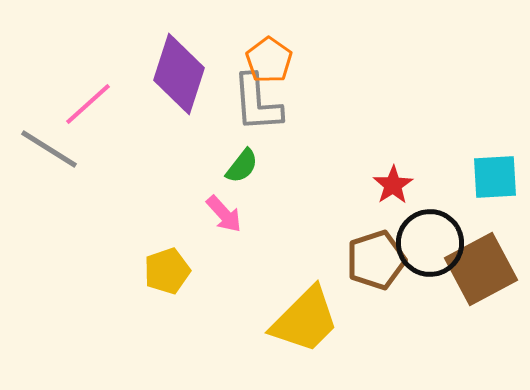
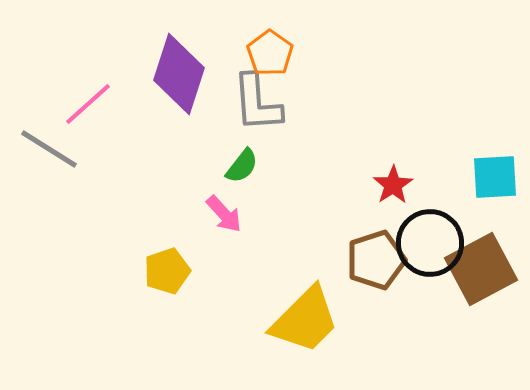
orange pentagon: moved 1 px right, 7 px up
